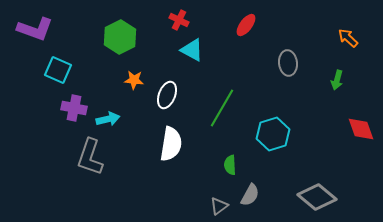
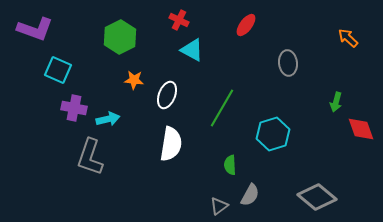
green arrow: moved 1 px left, 22 px down
